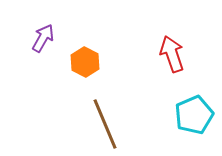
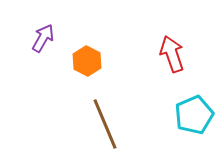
orange hexagon: moved 2 px right, 1 px up
